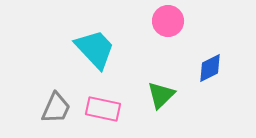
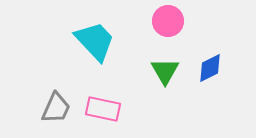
cyan trapezoid: moved 8 px up
green triangle: moved 4 px right, 24 px up; rotated 16 degrees counterclockwise
